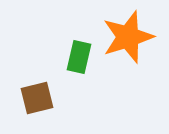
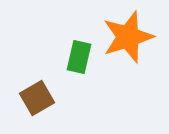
brown square: rotated 16 degrees counterclockwise
